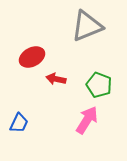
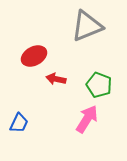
red ellipse: moved 2 px right, 1 px up
pink arrow: moved 1 px up
